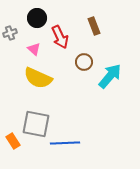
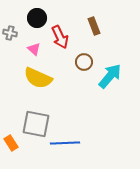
gray cross: rotated 32 degrees clockwise
orange rectangle: moved 2 px left, 2 px down
